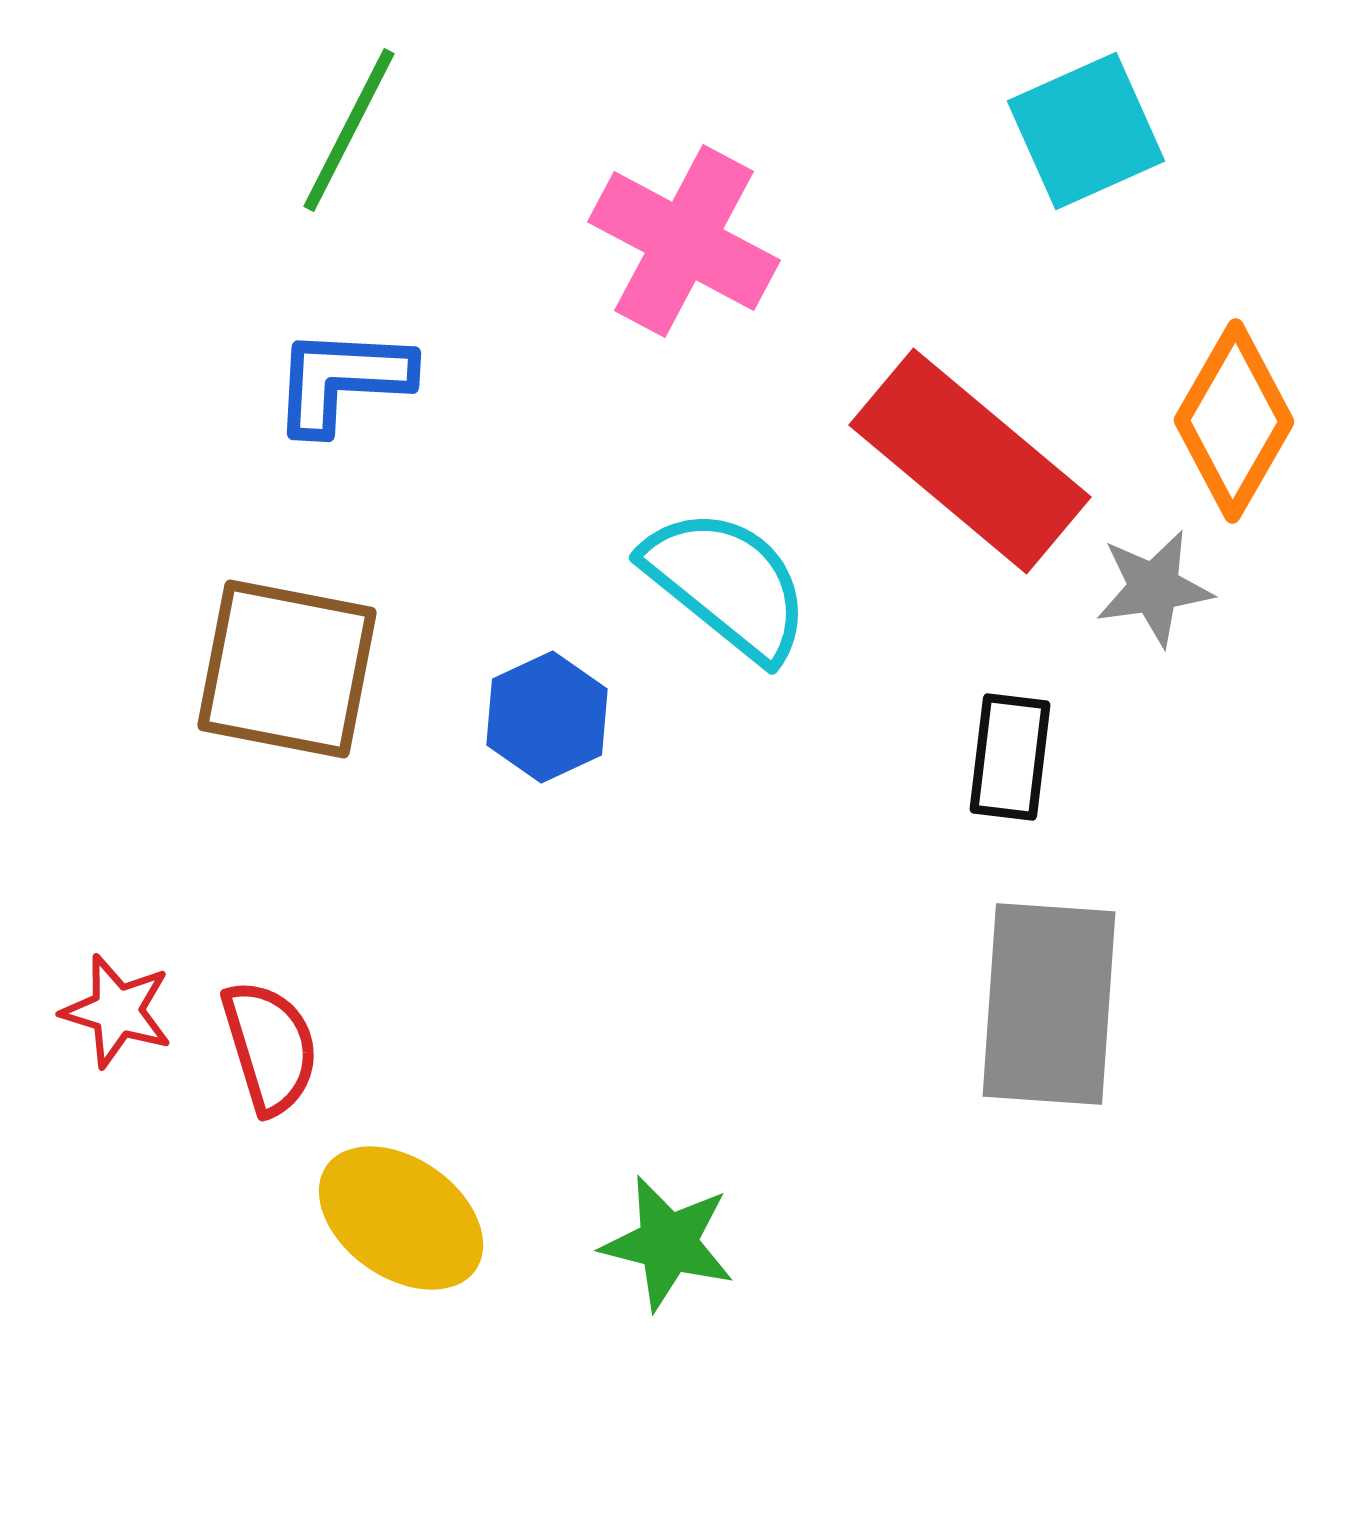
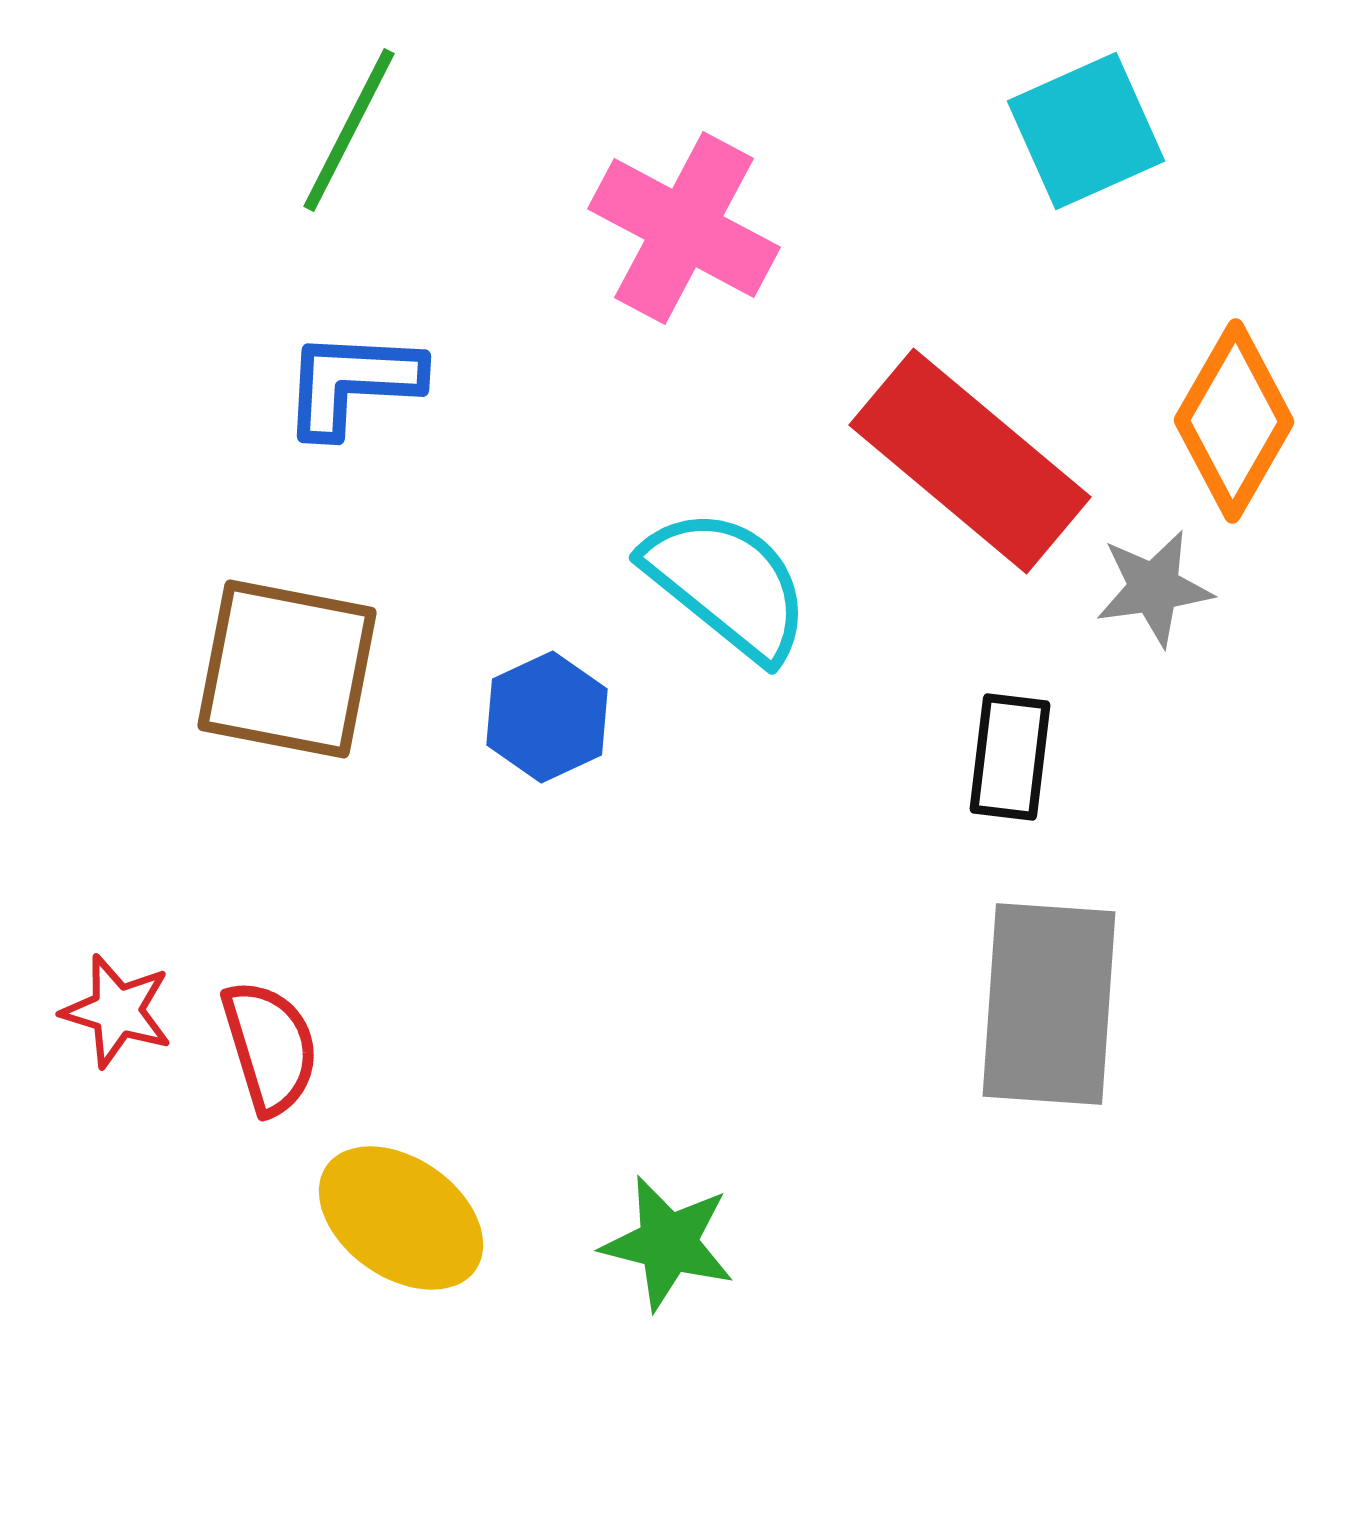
pink cross: moved 13 px up
blue L-shape: moved 10 px right, 3 px down
